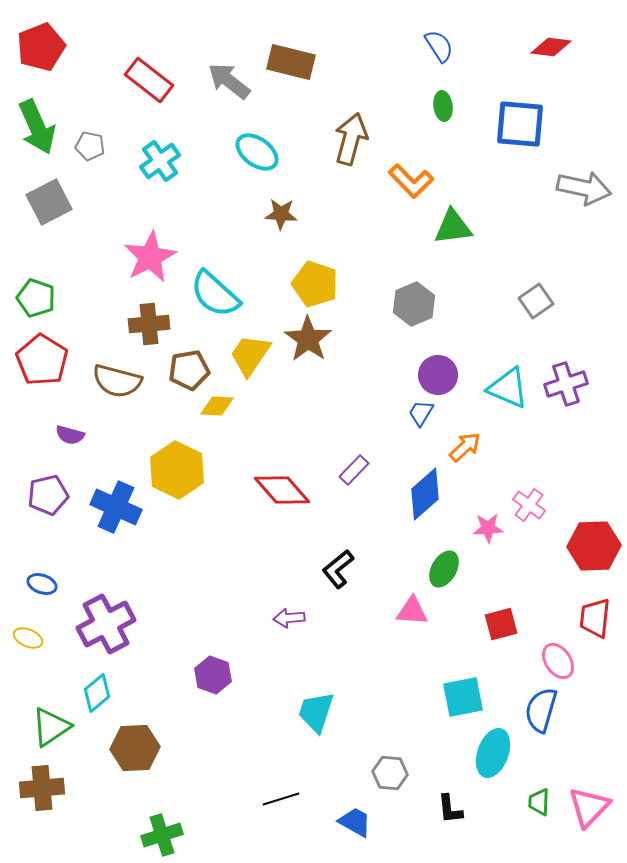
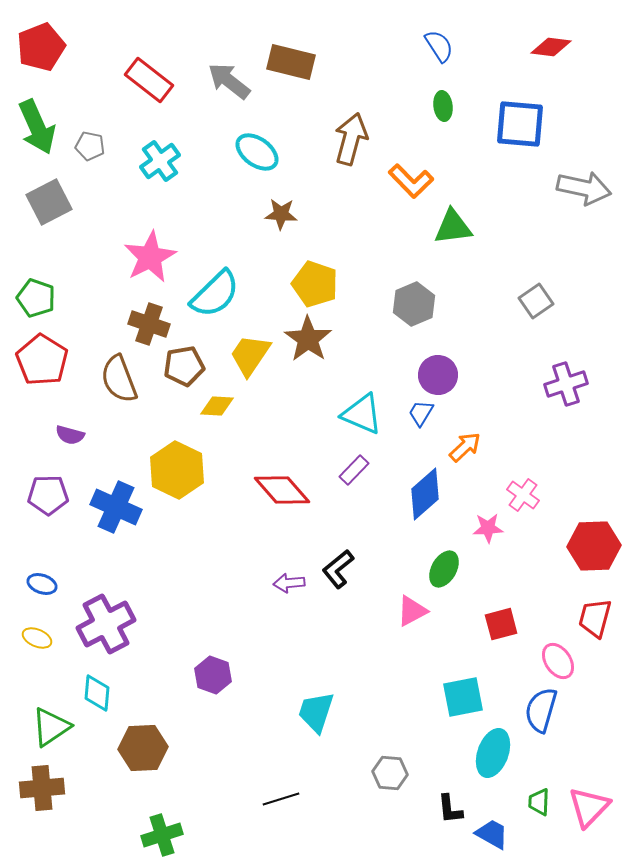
cyan semicircle at (215, 294): rotated 86 degrees counterclockwise
brown cross at (149, 324): rotated 24 degrees clockwise
brown pentagon at (189, 370): moved 5 px left, 4 px up
brown semicircle at (117, 381): moved 2 px right, 2 px up; rotated 54 degrees clockwise
cyan triangle at (508, 388): moved 146 px left, 26 px down
purple pentagon at (48, 495): rotated 12 degrees clockwise
pink cross at (529, 505): moved 6 px left, 10 px up
pink triangle at (412, 611): rotated 32 degrees counterclockwise
purple arrow at (289, 618): moved 35 px up
red trapezoid at (595, 618): rotated 9 degrees clockwise
yellow ellipse at (28, 638): moved 9 px right
cyan diamond at (97, 693): rotated 45 degrees counterclockwise
brown hexagon at (135, 748): moved 8 px right
blue trapezoid at (355, 822): moved 137 px right, 12 px down
